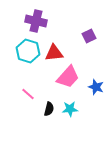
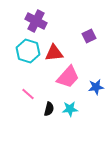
purple cross: rotated 15 degrees clockwise
blue star: rotated 28 degrees counterclockwise
